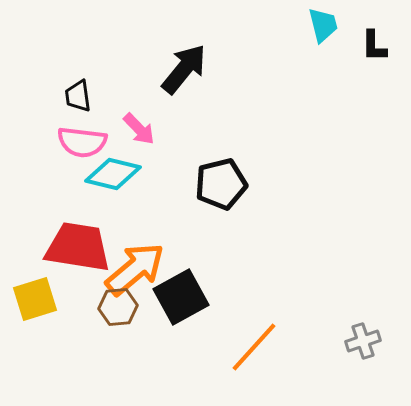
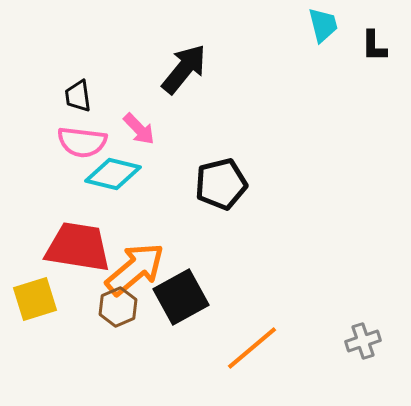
brown hexagon: rotated 18 degrees counterclockwise
orange line: moved 2 px left, 1 px down; rotated 8 degrees clockwise
